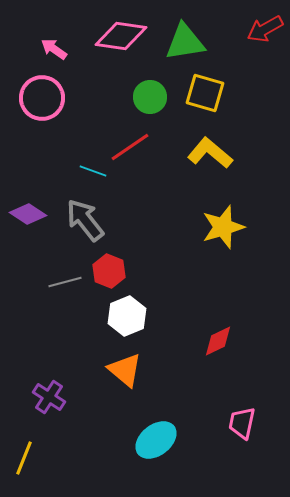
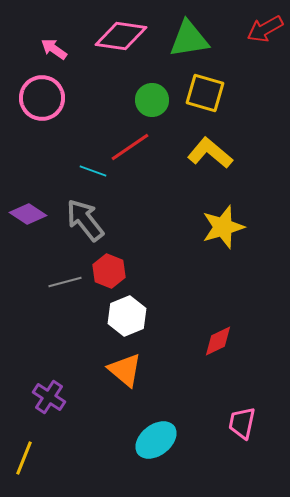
green triangle: moved 4 px right, 3 px up
green circle: moved 2 px right, 3 px down
